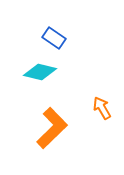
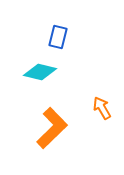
blue rectangle: moved 4 px right, 1 px up; rotated 70 degrees clockwise
